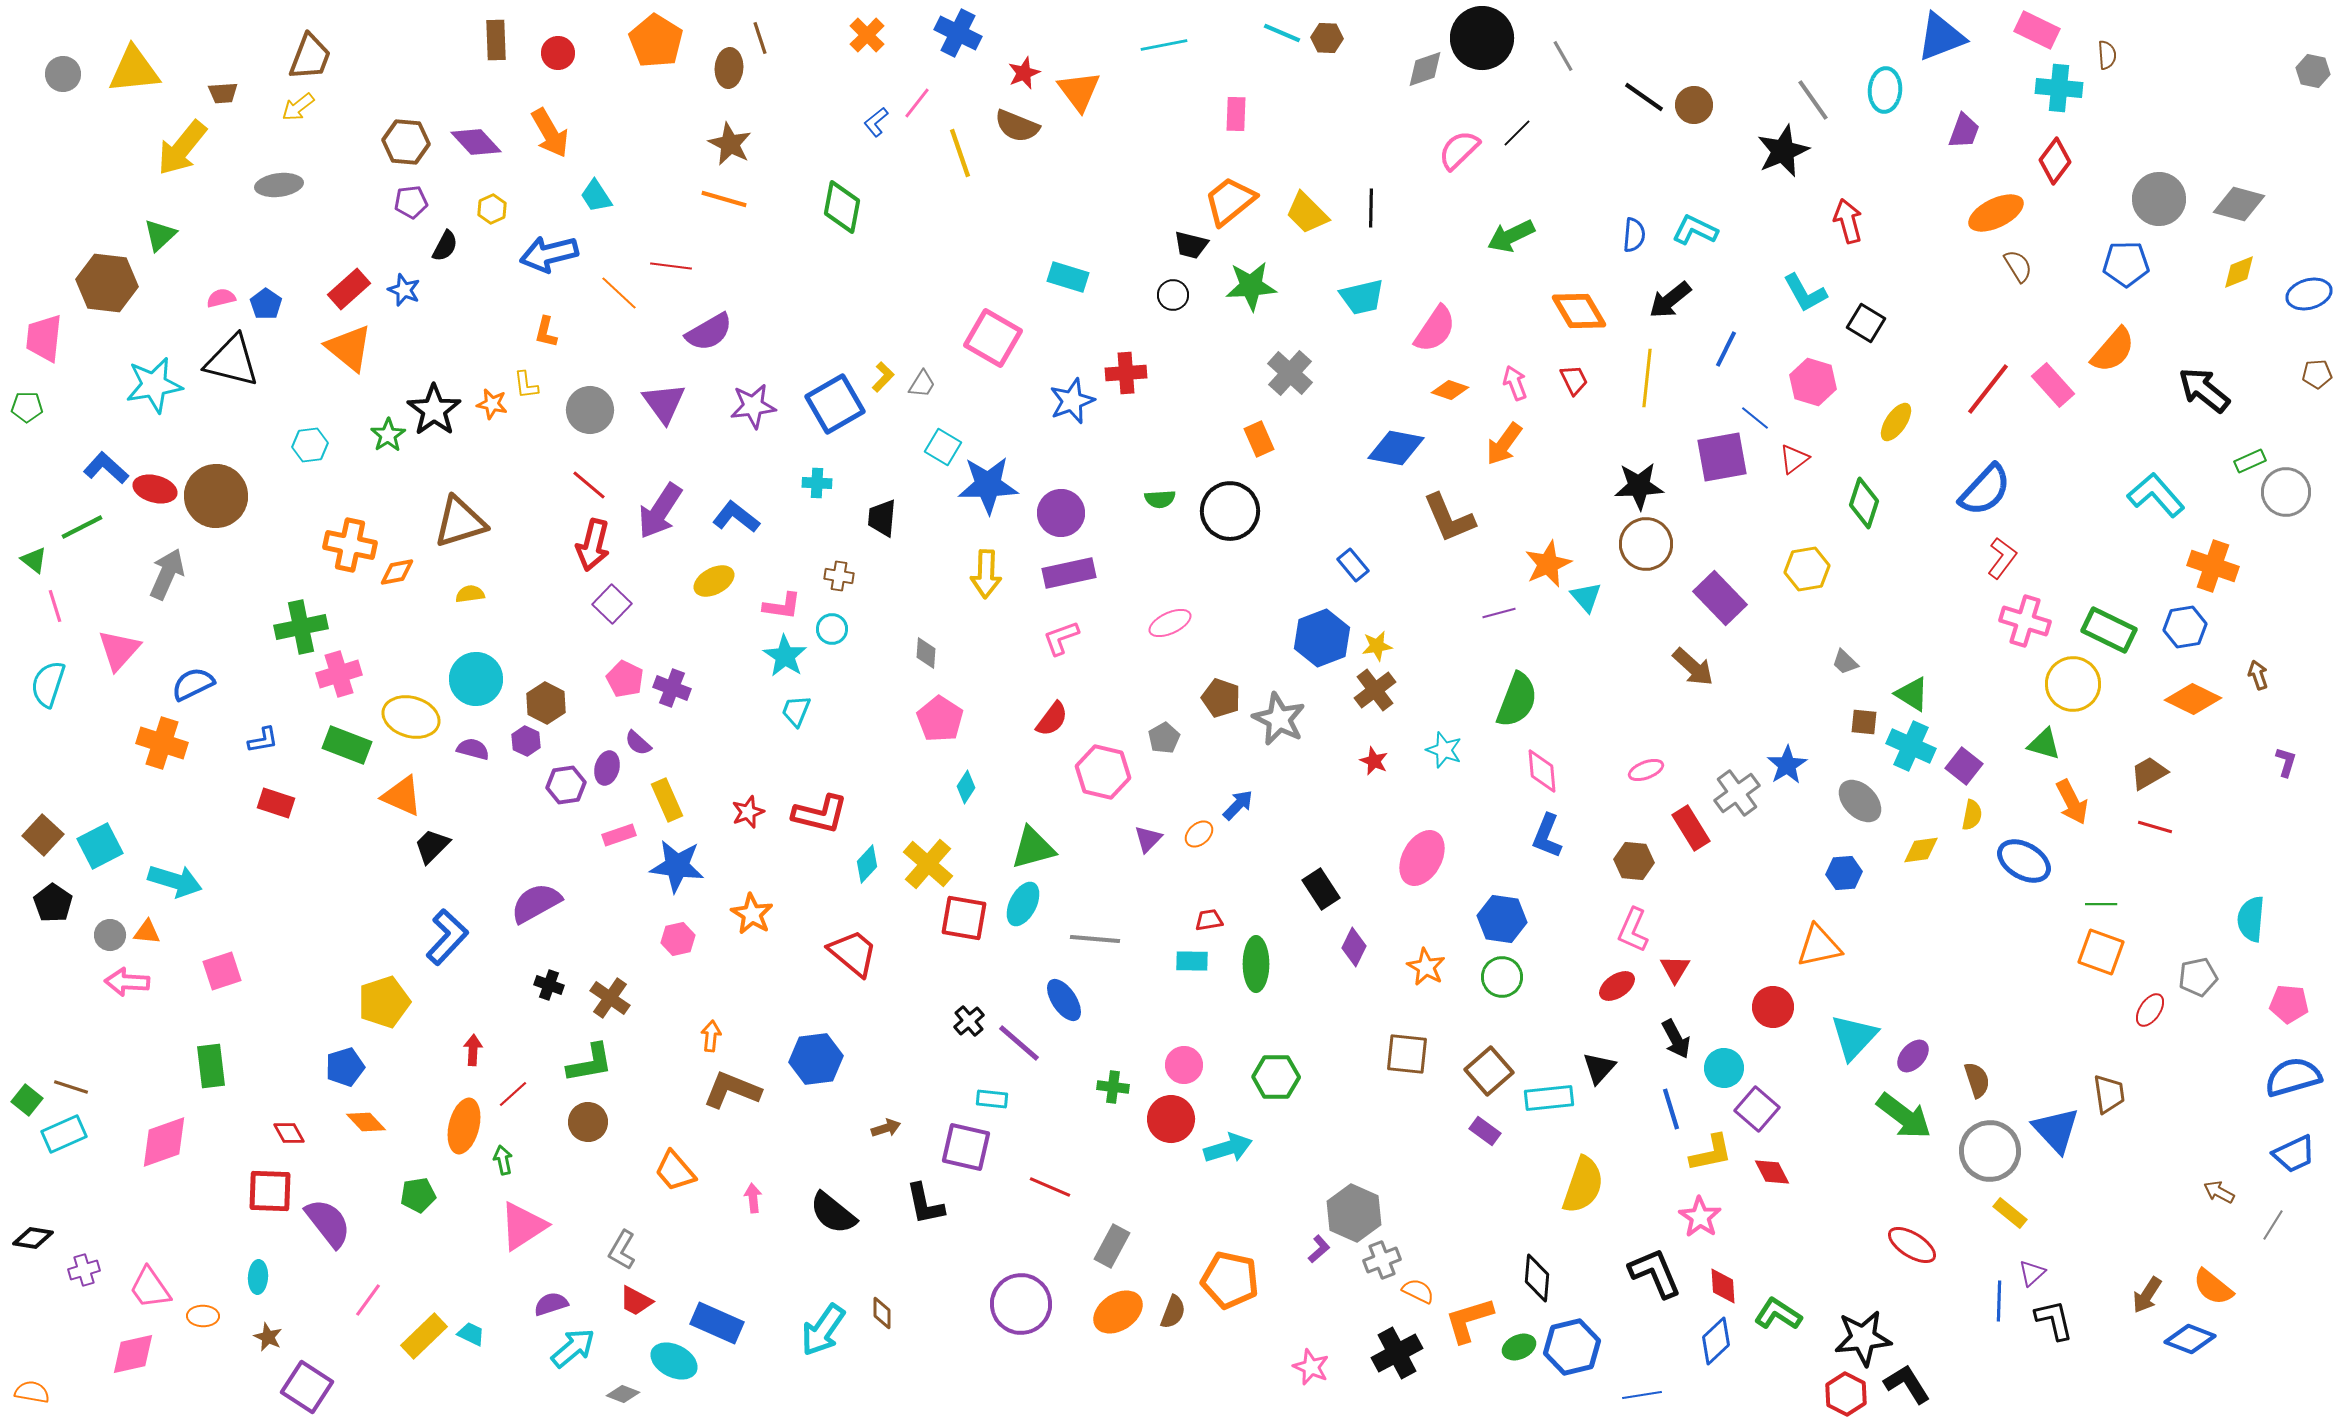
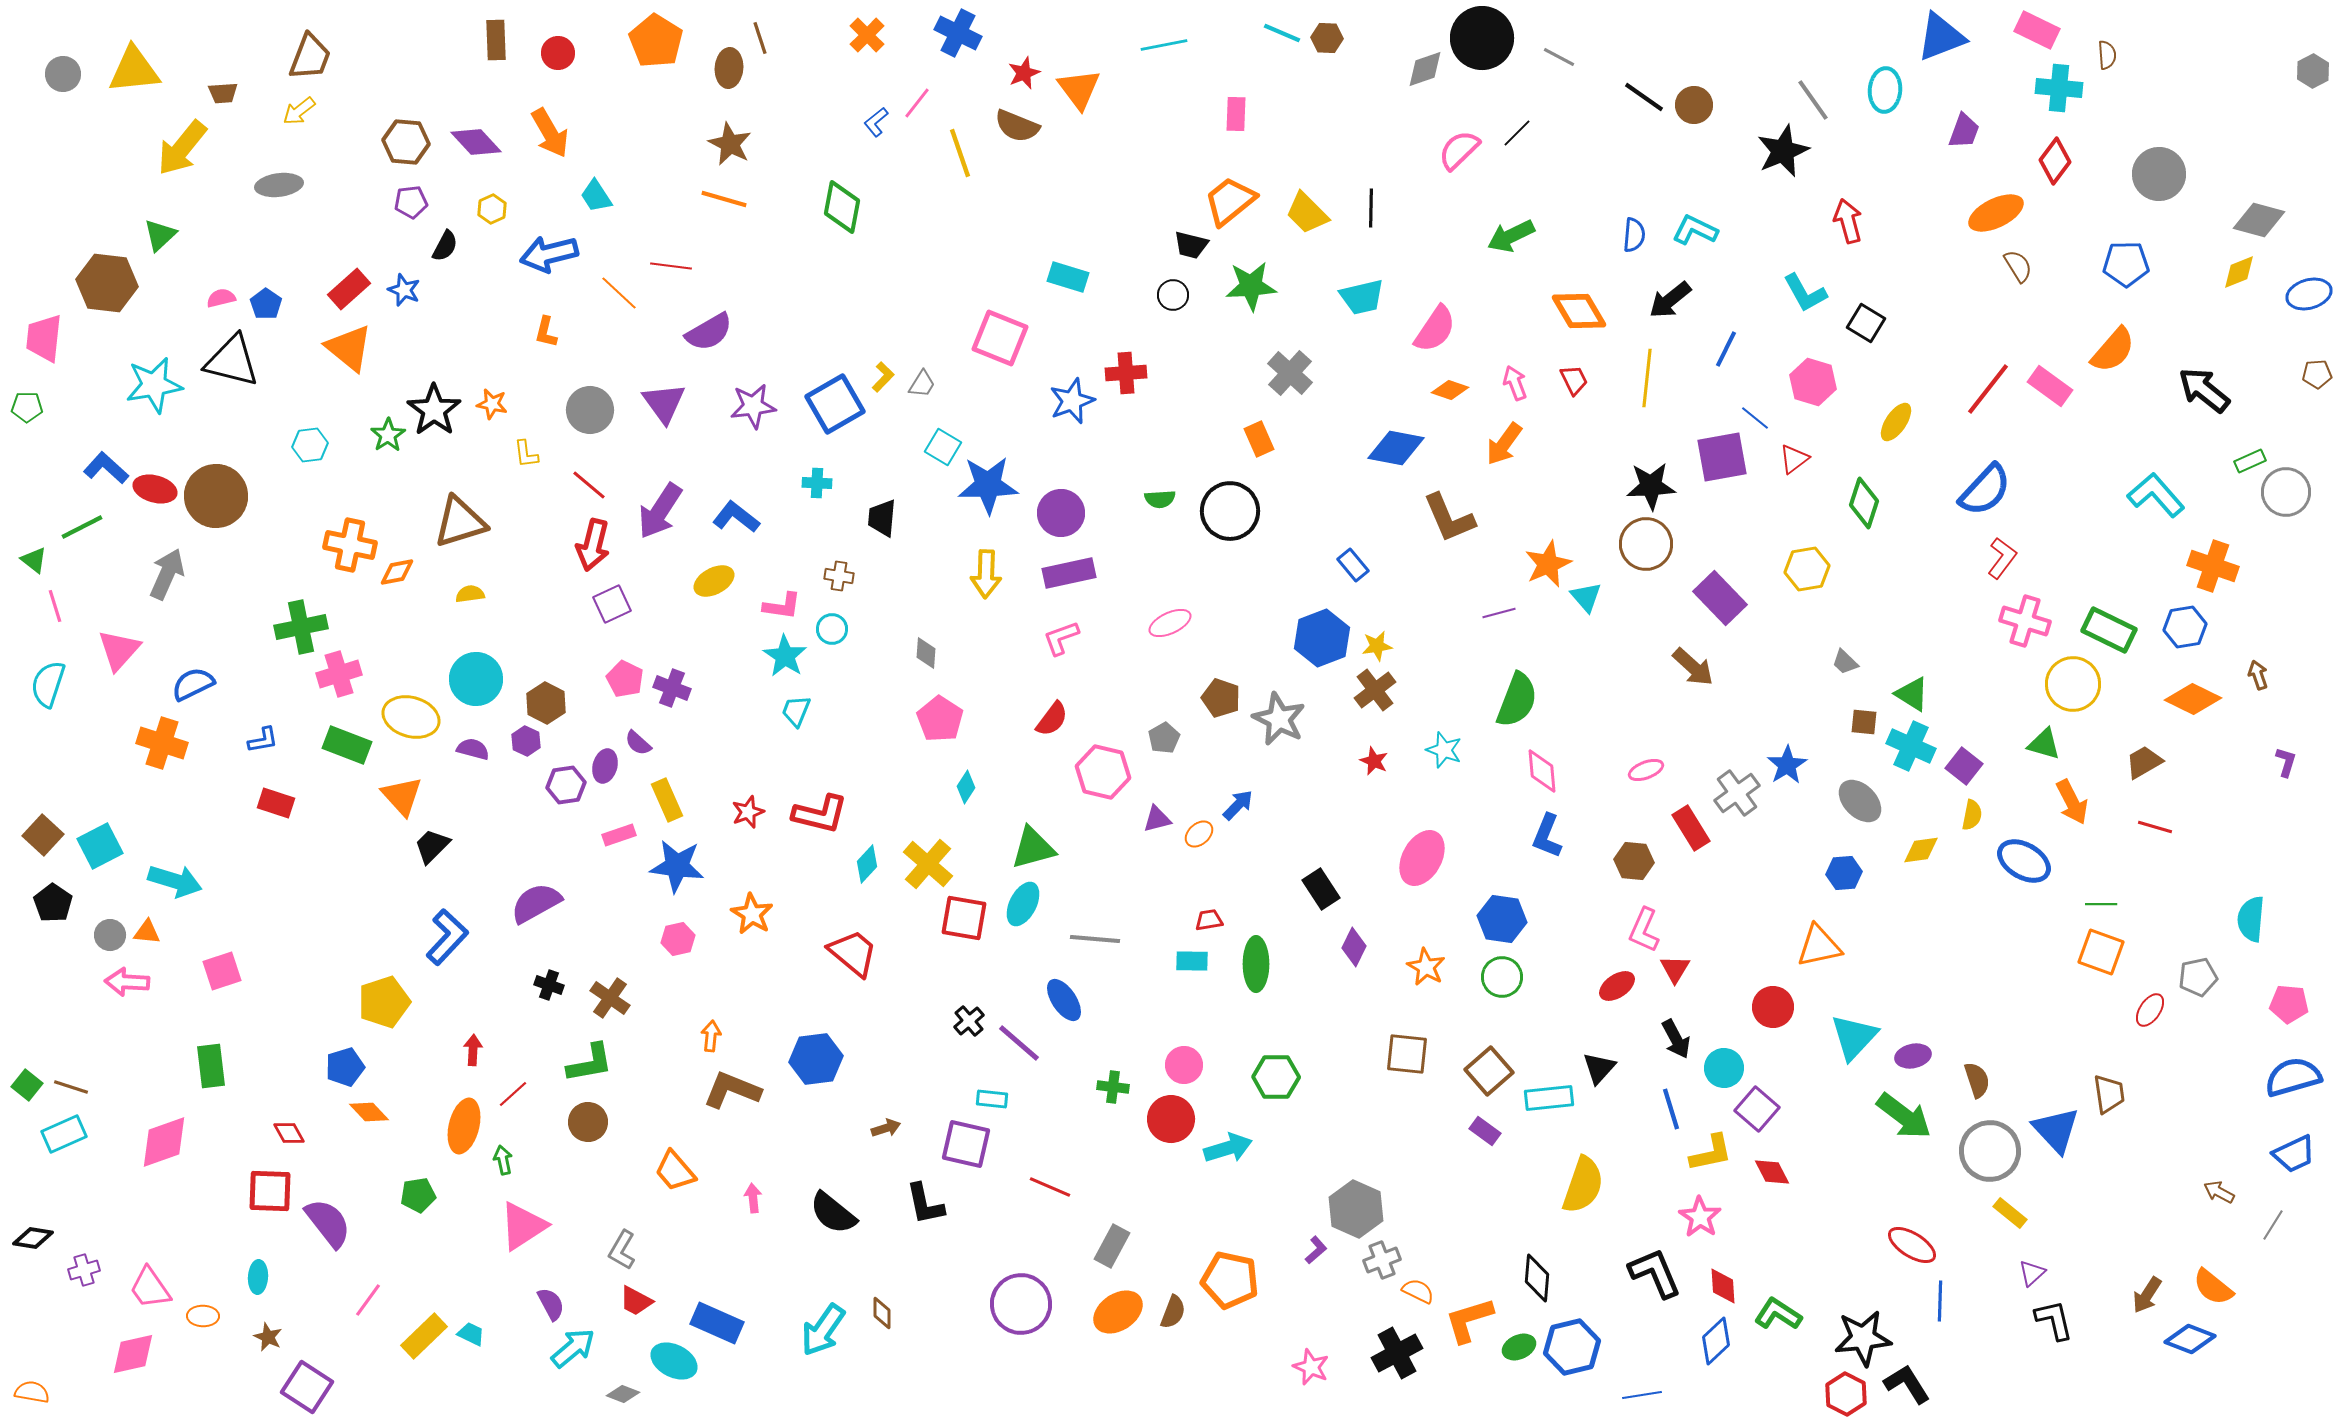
gray line at (1563, 56): moved 4 px left, 1 px down; rotated 32 degrees counterclockwise
gray hexagon at (2313, 71): rotated 20 degrees clockwise
orange triangle at (1079, 91): moved 2 px up
yellow arrow at (298, 107): moved 1 px right, 4 px down
gray circle at (2159, 199): moved 25 px up
gray diamond at (2239, 204): moved 20 px right, 16 px down
pink square at (993, 338): moved 7 px right; rotated 8 degrees counterclockwise
yellow L-shape at (526, 385): moved 69 px down
pink rectangle at (2053, 385): moved 3 px left, 1 px down; rotated 12 degrees counterclockwise
black star at (1639, 486): moved 12 px right
purple square at (612, 604): rotated 21 degrees clockwise
purple ellipse at (607, 768): moved 2 px left, 2 px up
brown trapezoid at (2149, 773): moved 5 px left, 11 px up
orange triangle at (402, 796): rotated 24 degrees clockwise
purple triangle at (1148, 839): moved 9 px right, 20 px up; rotated 32 degrees clockwise
pink L-shape at (1633, 930): moved 11 px right
purple ellipse at (1913, 1056): rotated 36 degrees clockwise
green square at (27, 1100): moved 15 px up
orange diamond at (366, 1122): moved 3 px right, 10 px up
purple square at (966, 1147): moved 3 px up
gray hexagon at (1354, 1213): moved 2 px right, 4 px up
purple L-shape at (1319, 1249): moved 3 px left, 1 px down
blue line at (1999, 1301): moved 59 px left
purple semicircle at (551, 1304): rotated 80 degrees clockwise
